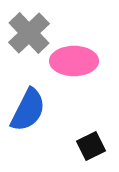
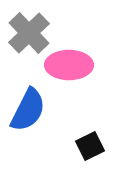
pink ellipse: moved 5 px left, 4 px down
black square: moved 1 px left
